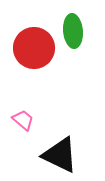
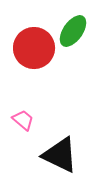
green ellipse: rotated 40 degrees clockwise
